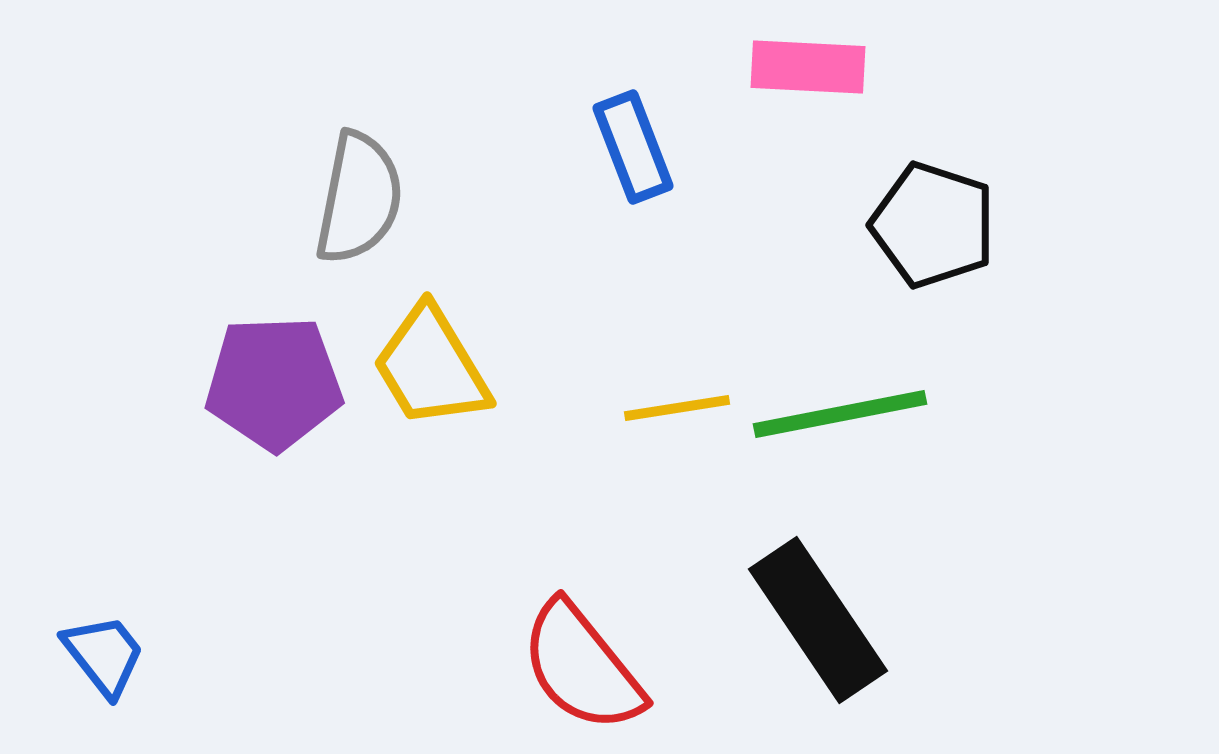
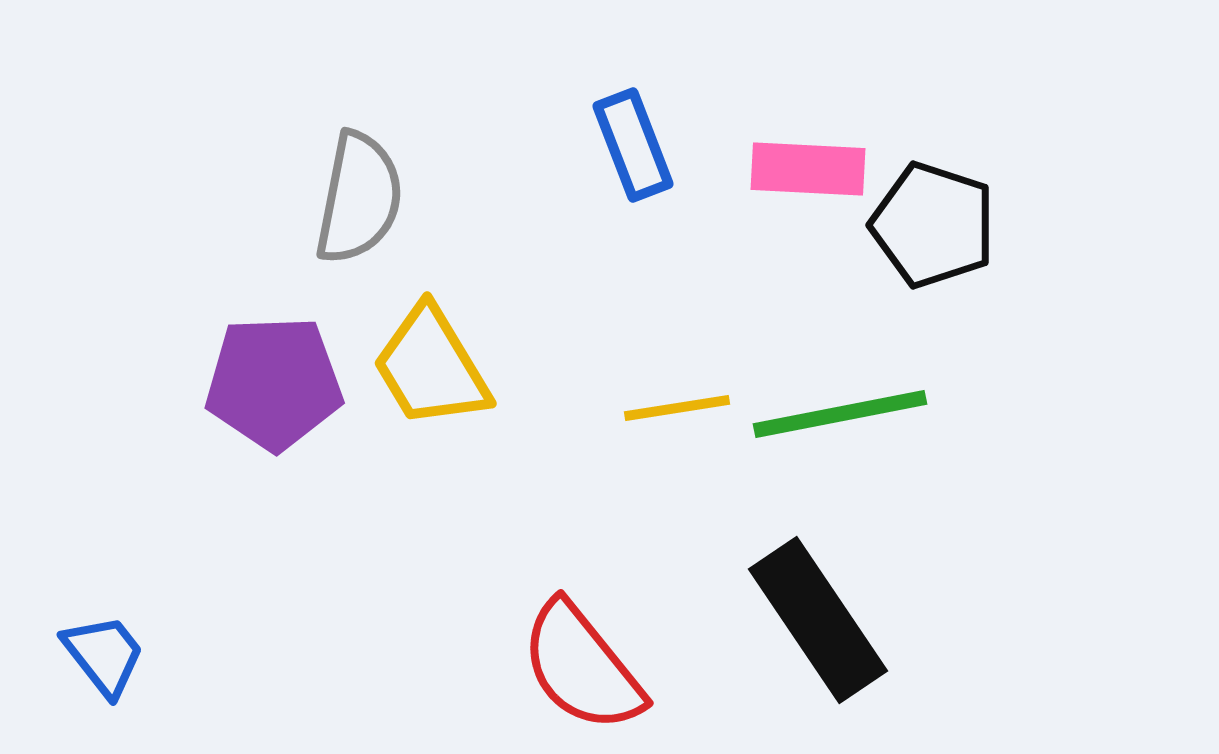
pink rectangle: moved 102 px down
blue rectangle: moved 2 px up
